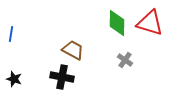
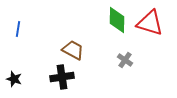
green diamond: moved 3 px up
blue line: moved 7 px right, 5 px up
black cross: rotated 20 degrees counterclockwise
